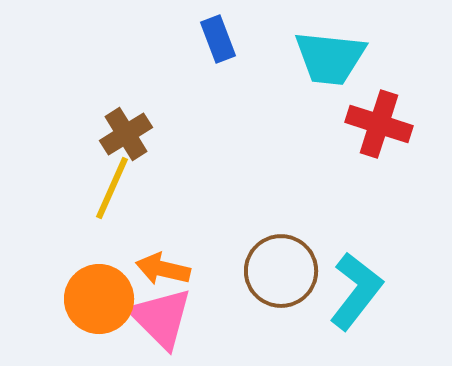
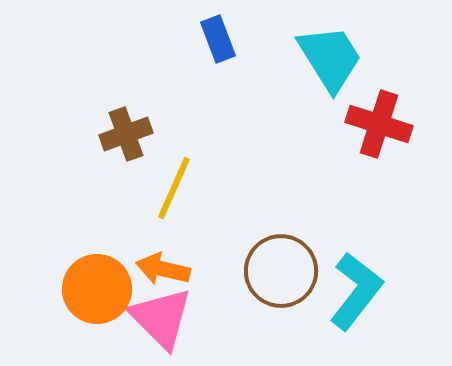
cyan trapezoid: rotated 128 degrees counterclockwise
brown cross: rotated 12 degrees clockwise
yellow line: moved 62 px right
orange circle: moved 2 px left, 10 px up
